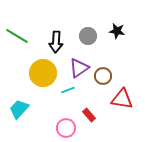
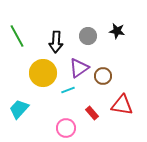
green line: rotated 30 degrees clockwise
red triangle: moved 6 px down
red rectangle: moved 3 px right, 2 px up
